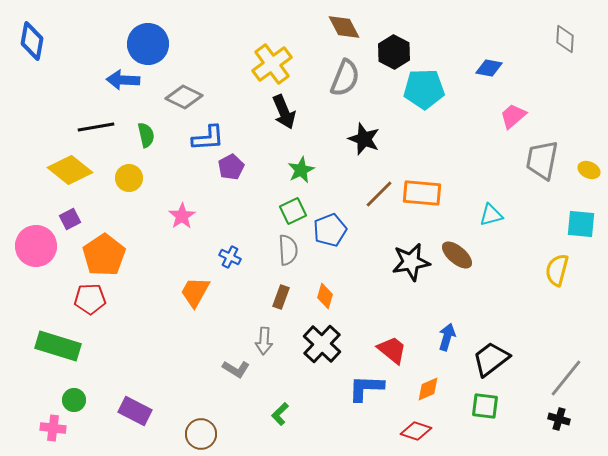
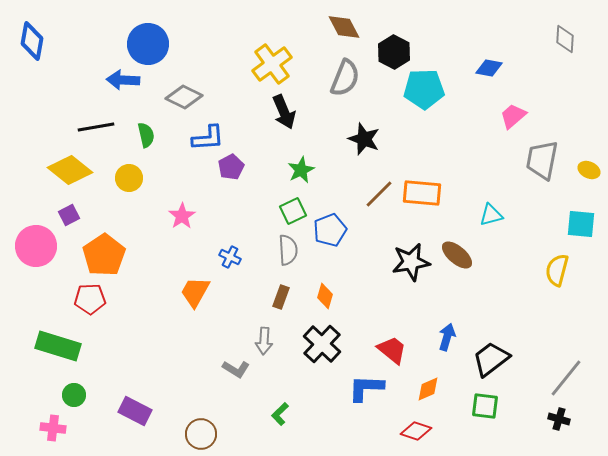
purple square at (70, 219): moved 1 px left, 4 px up
green circle at (74, 400): moved 5 px up
